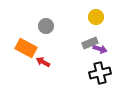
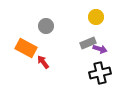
gray rectangle: moved 2 px left
red arrow: rotated 24 degrees clockwise
